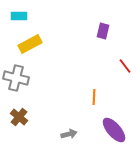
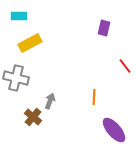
purple rectangle: moved 1 px right, 3 px up
yellow rectangle: moved 1 px up
brown cross: moved 14 px right
gray arrow: moved 19 px left, 33 px up; rotated 56 degrees counterclockwise
